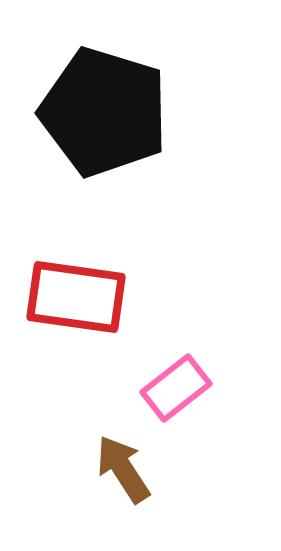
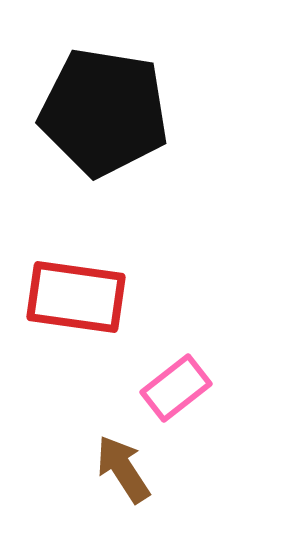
black pentagon: rotated 8 degrees counterclockwise
